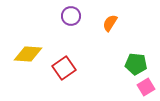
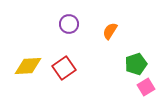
purple circle: moved 2 px left, 8 px down
orange semicircle: moved 8 px down
yellow diamond: moved 12 px down; rotated 8 degrees counterclockwise
green pentagon: rotated 25 degrees counterclockwise
